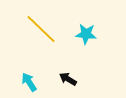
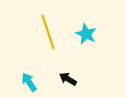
yellow line: moved 7 px right, 3 px down; rotated 28 degrees clockwise
cyan star: rotated 20 degrees clockwise
